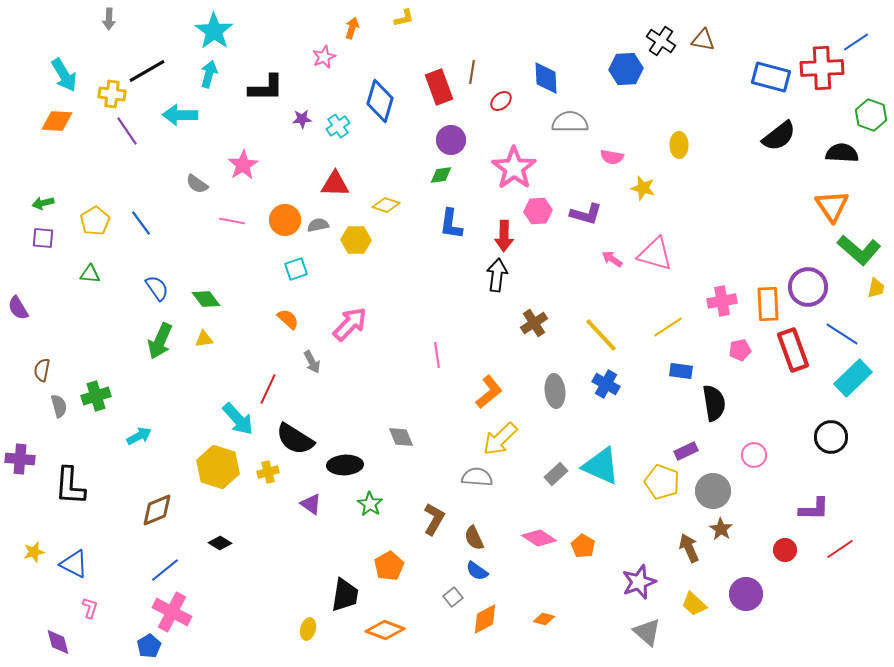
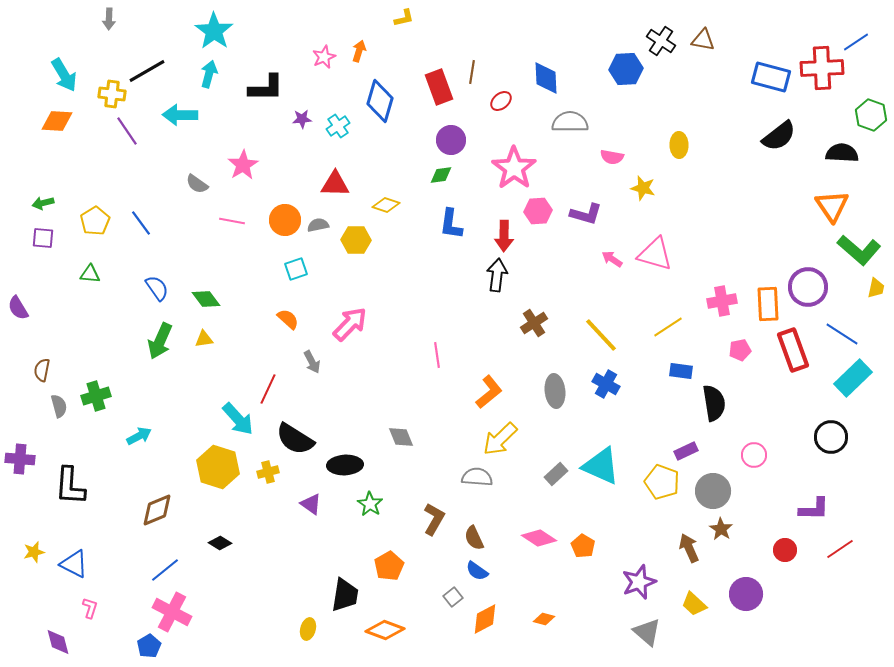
orange arrow at (352, 28): moved 7 px right, 23 px down
